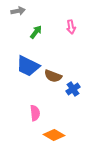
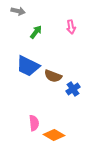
gray arrow: rotated 24 degrees clockwise
pink semicircle: moved 1 px left, 10 px down
